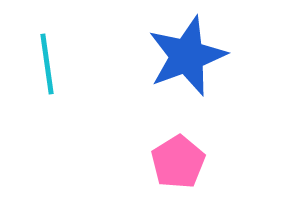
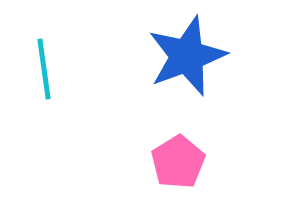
cyan line: moved 3 px left, 5 px down
